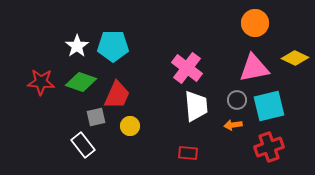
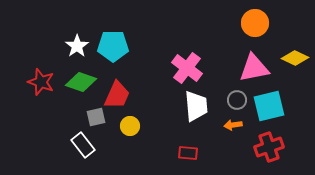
red star: rotated 16 degrees clockwise
